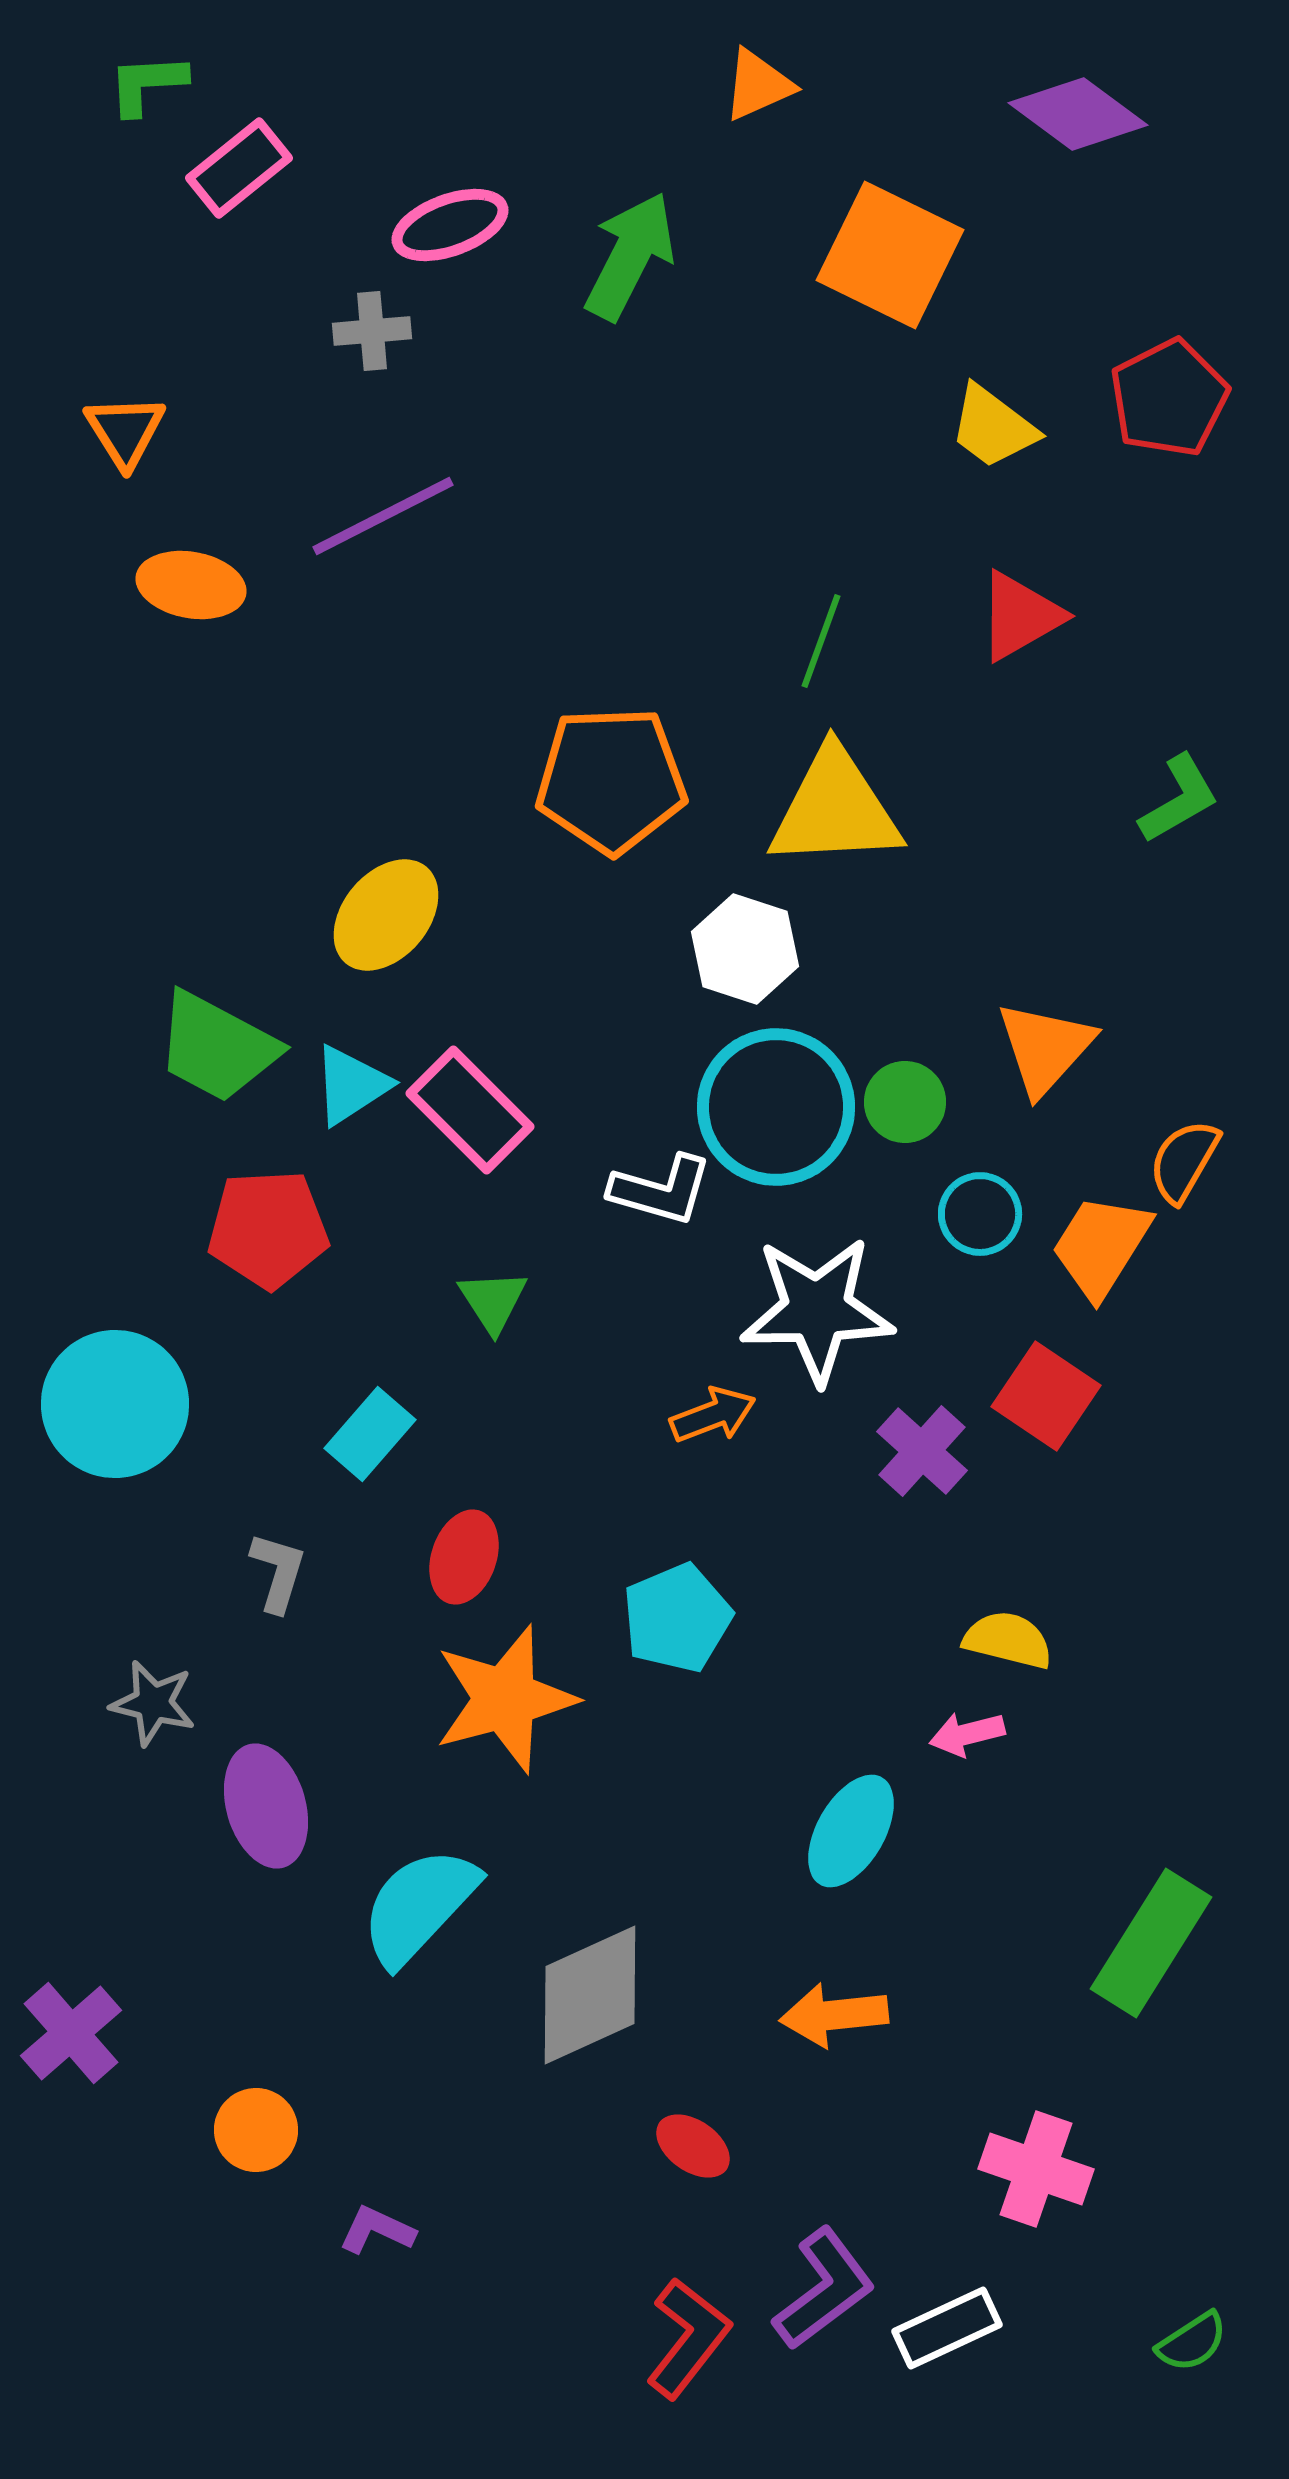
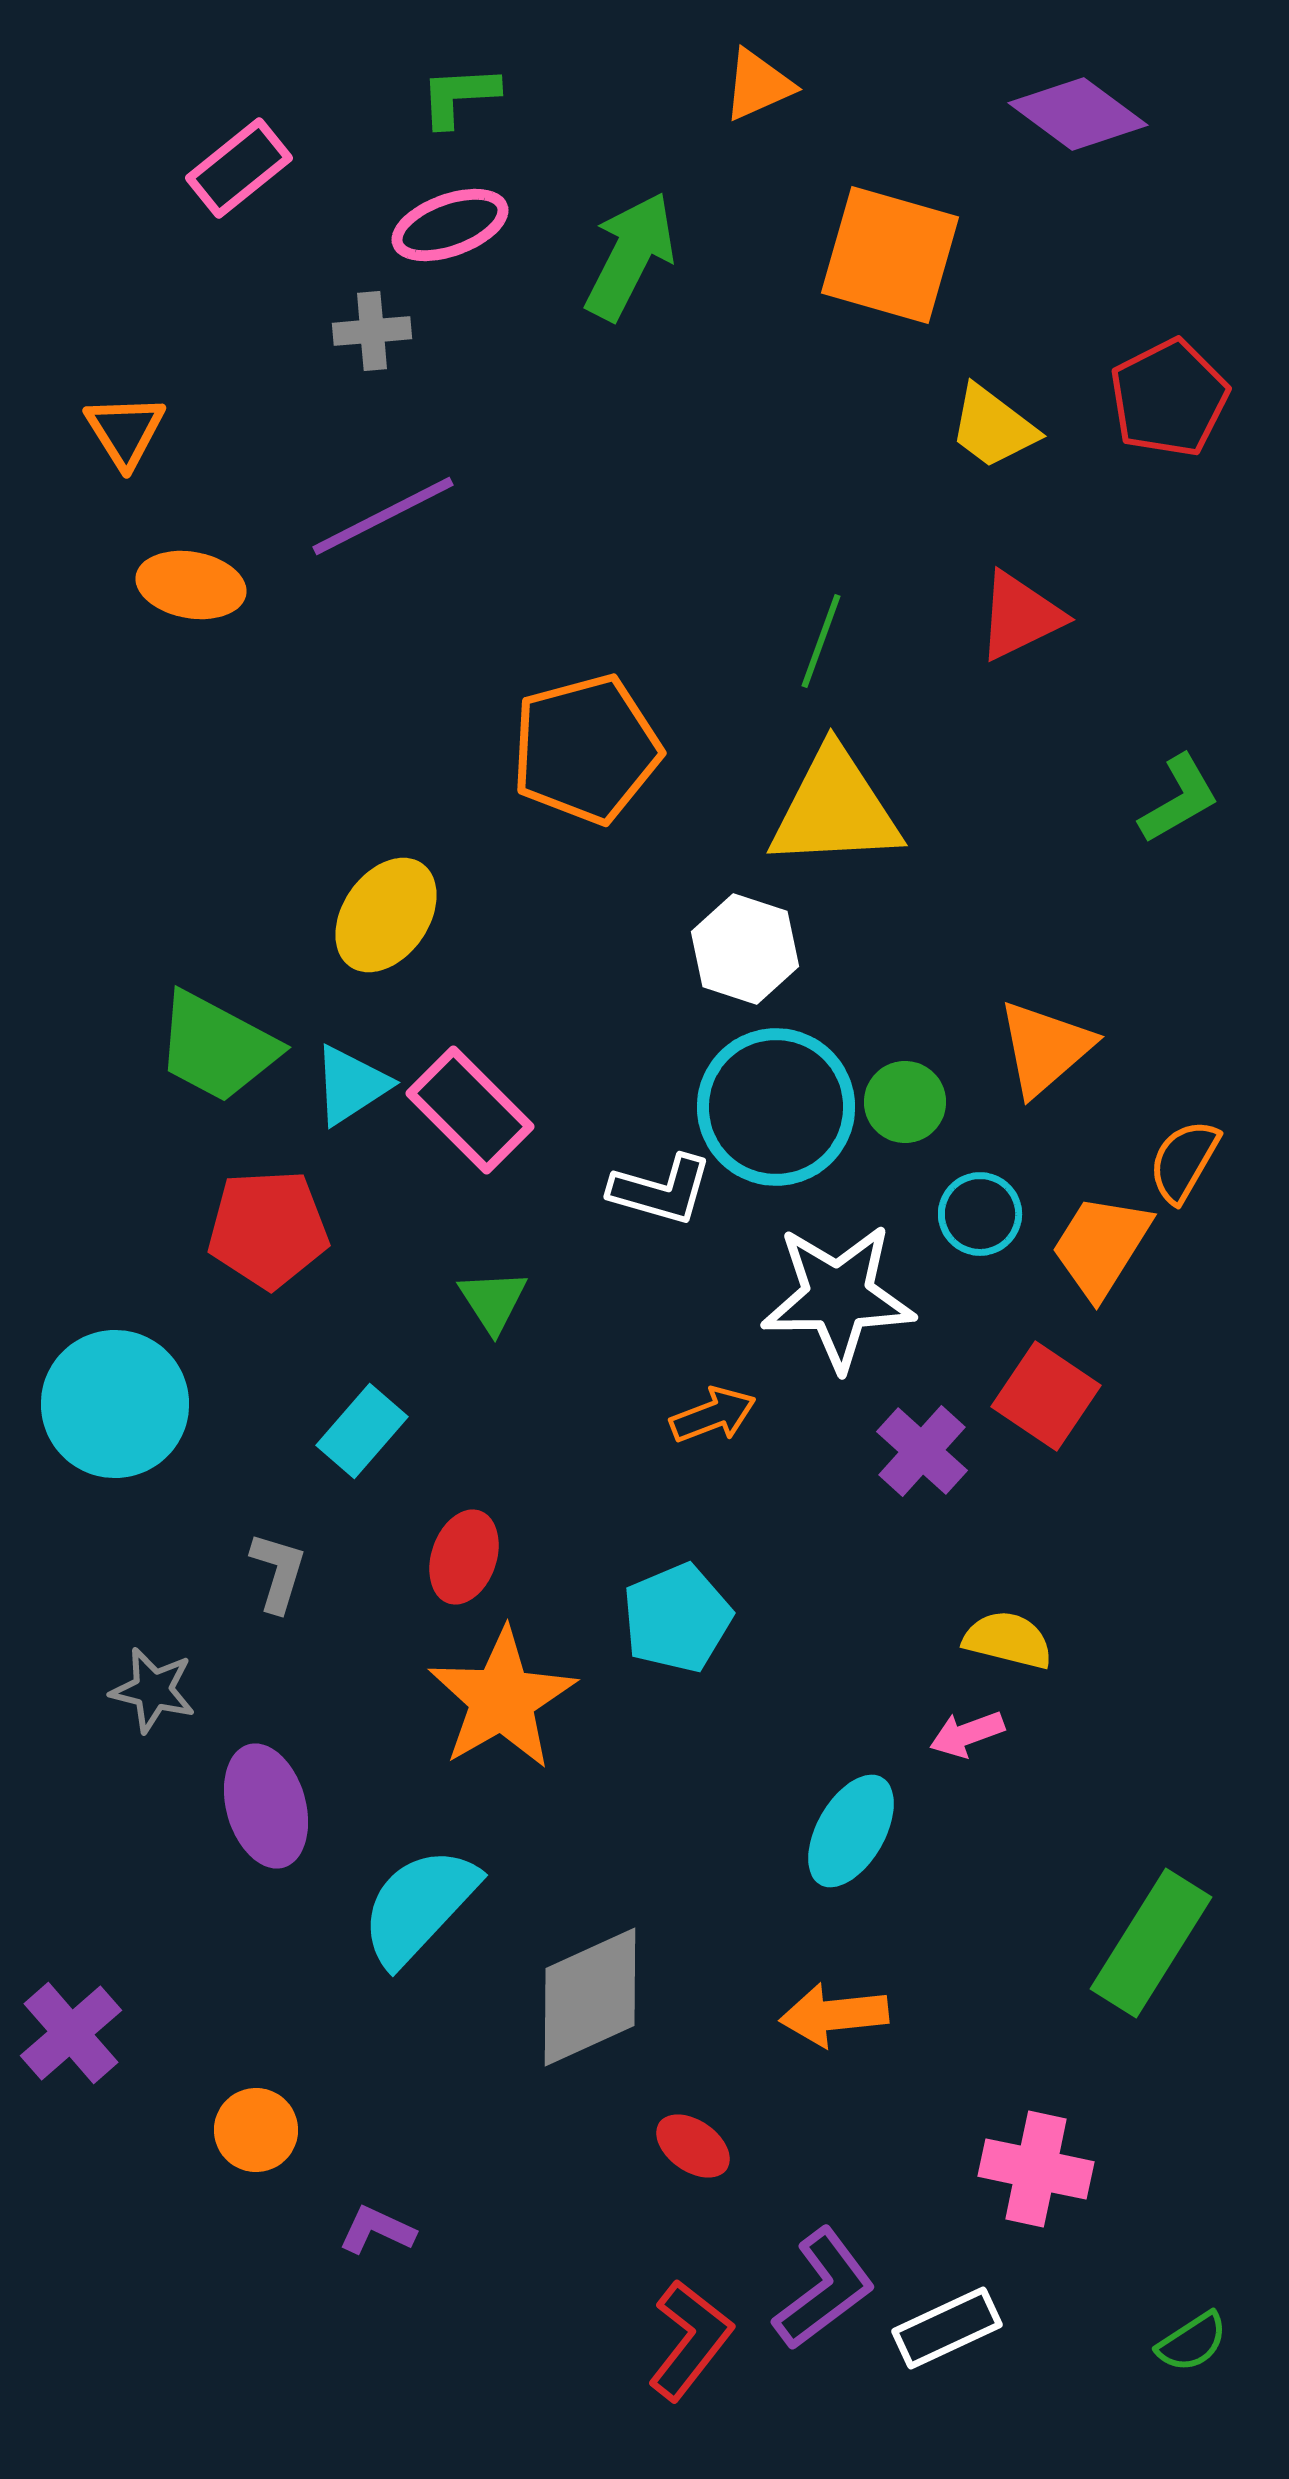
green L-shape at (147, 84): moved 312 px right, 12 px down
orange square at (890, 255): rotated 10 degrees counterclockwise
red triangle at (1020, 616): rotated 4 degrees clockwise
orange pentagon at (611, 780): moved 25 px left, 31 px up; rotated 13 degrees counterclockwise
yellow ellipse at (386, 915): rotated 5 degrees counterclockwise
orange triangle at (1045, 1048): rotated 7 degrees clockwise
white star at (817, 1310): moved 21 px right, 13 px up
cyan rectangle at (370, 1434): moved 8 px left, 3 px up
orange star at (505, 1699): moved 3 px left; rotated 15 degrees counterclockwise
gray star at (153, 1703): moved 13 px up
pink arrow at (967, 1734): rotated 6 degrees counterclockwise
gray diamond at (590, 1995): moved 2 px down
pink cross at (1036, 2169): rotated 7 degrees counterclockwise
red L-shape at (688, 2338): moved 2 px right, 2 px down
